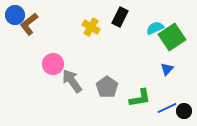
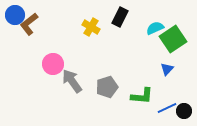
green square: moved 1 px right, 2 px down
gray pentagon: rotated 20 degrees clockwise
green L-shape: moved 2 px right, 2 px up; rotated 15 degrees clockwise
